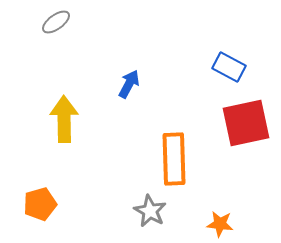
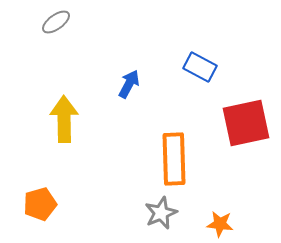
blue rectangle: moved 29 px left
gray star: moved 11 px right, 2 px down; rotated 20 degrees clockwise
